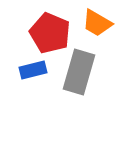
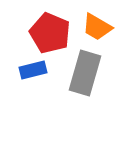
orange trapezoid: moved 4 px down
gray rectangle: moved 6 px right, 1 px down
